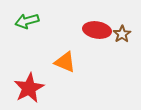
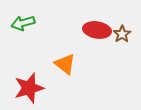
green arrow: moved 4 px left, 2 px down
orange triangle: moved 2 px down; rotated 15 degrees clockwise
red star: rotated 12 degrees clockwise
